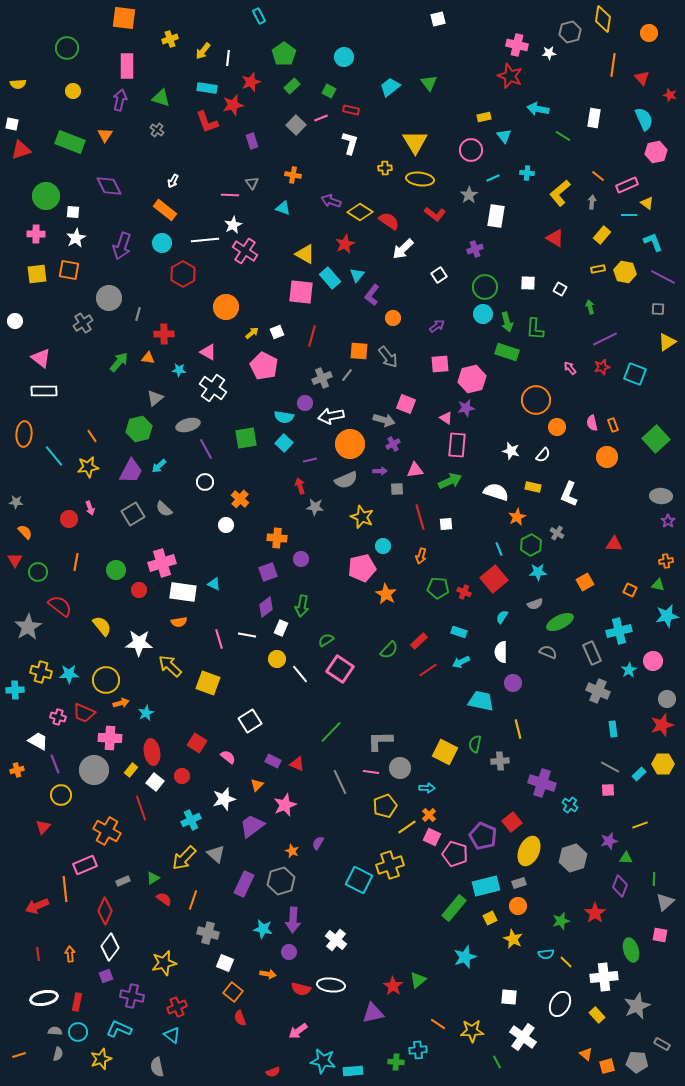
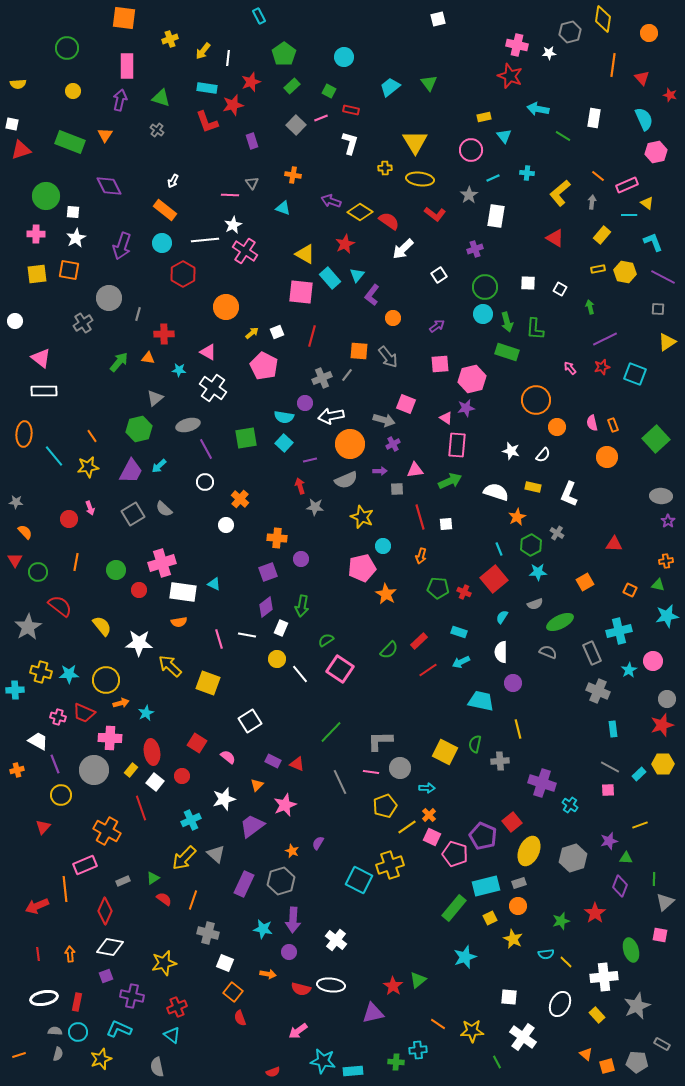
white diamond at (110, 947): rotated 64 degrees clockwise
